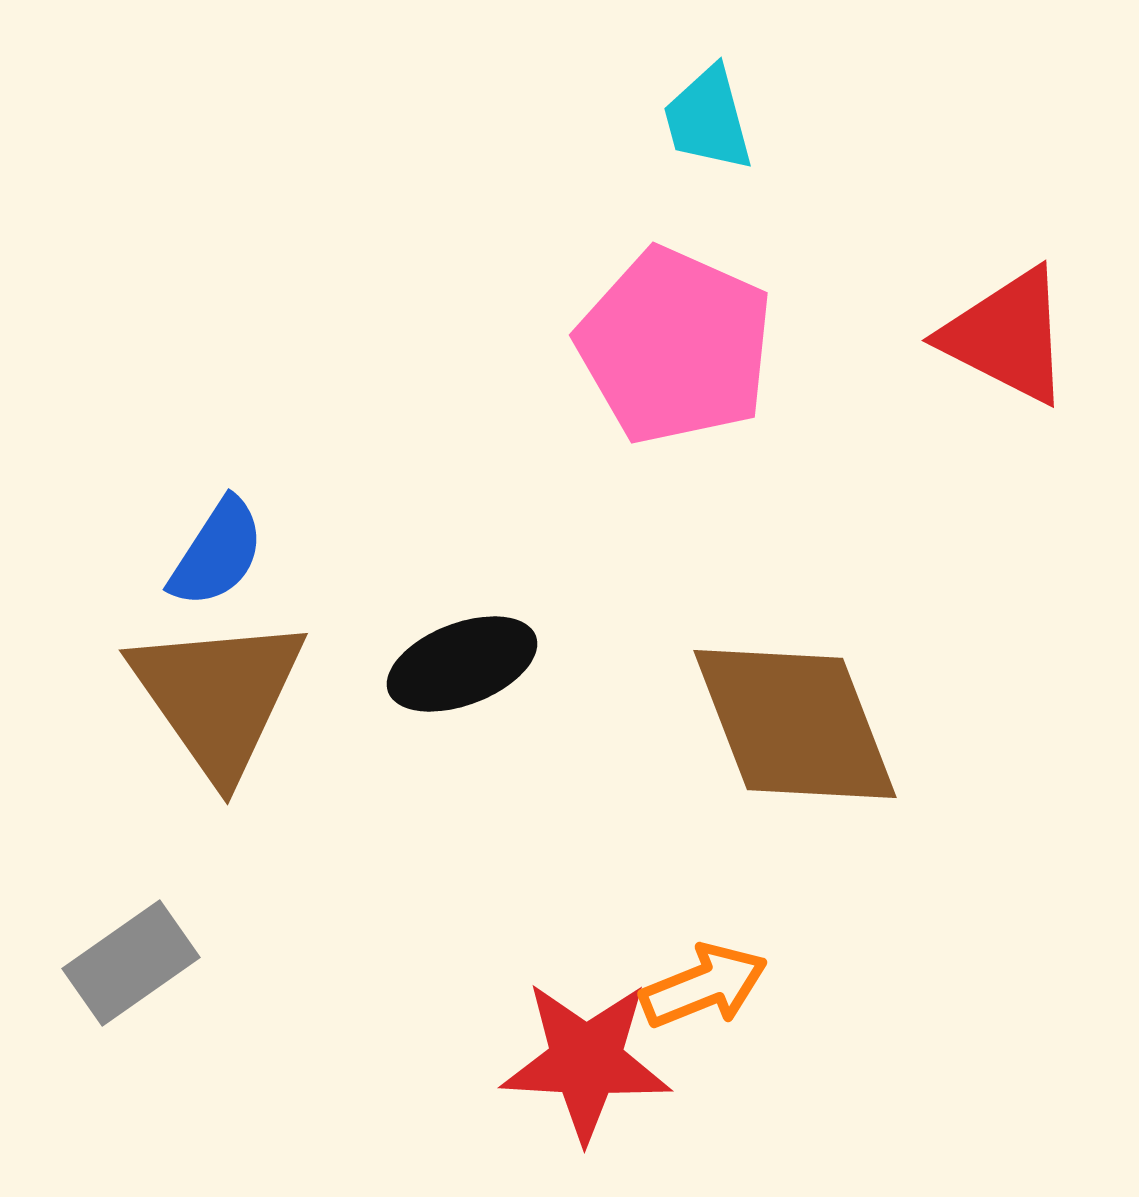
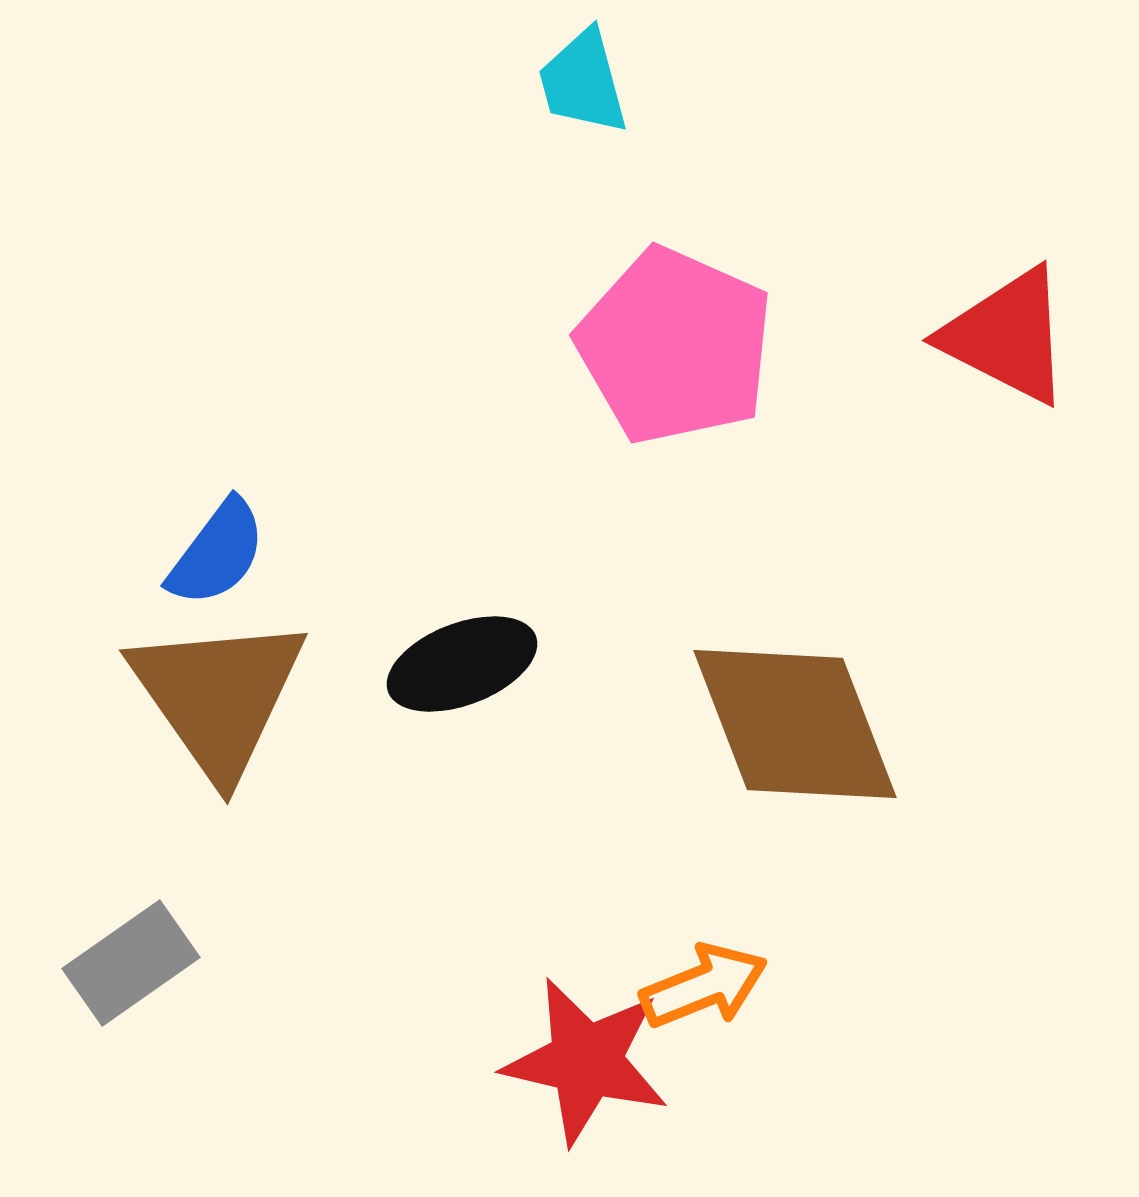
cyan trapezoid: moved 125 px left, 37 px up
blue semicircle: rotated 4 degrees clockwise
red star: rotated 10 degrees clockwise
